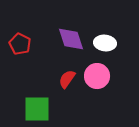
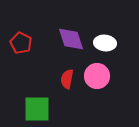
red pentagon: moved 1 px right, 1 px up
red semicircle: rotated 24 degrees counterclockwise
